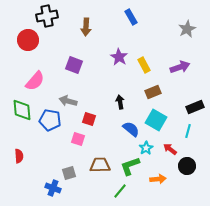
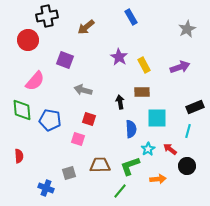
brown arrow: rotated 48 degrees clockwise
purple square: moved 9 px left, 5 px up
brown rectangle: moved 11 px left; rotated 21 degrees clockwise
gray arrow: moved 15 px right, 11 px up
cyan square: moved 1 px right, 2 px up; rotated 30 degrees counterclockwise
blue semicircle: rotated 48 degrees clockwise
cyan star: moved 2 px right, 1 px down
blue cross: moved 7 px left
